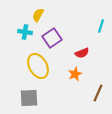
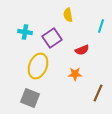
yellow semicircle: moved 30 px right; rotated 40 degrees counterclockwise
red semicircle: moved 3 px up
yellow ellipse: rotated 50 degrees clockwise
orange star: rotated 24 degrees clockwise
gray square: moved 1 px right; rotated 24 degrees clockwise
